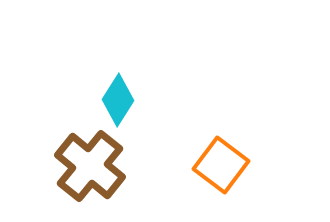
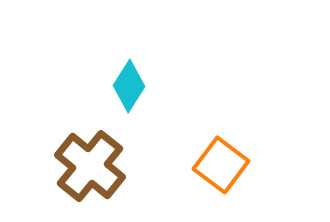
cyan diamond: moved 11 px right, 14 px up
